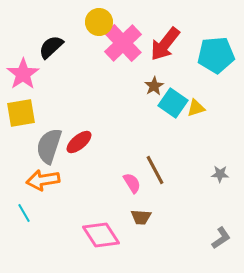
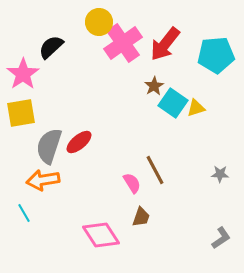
pink cross: rotated 9 degrees clockwise
brown trapezoid: rotated 75 degrees counterclockwise
